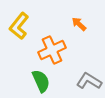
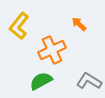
green semicircle: rotated 95 degrees counterclockwise
